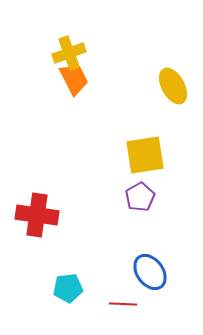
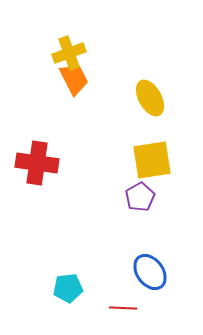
yellow ellipse: moved 23 px left, 12 px down
yellow square: moved 7 px right, 5 px down
red cross: moved 52 px up
red line: moved 4 px down
